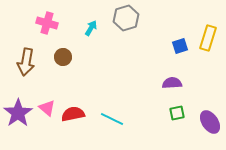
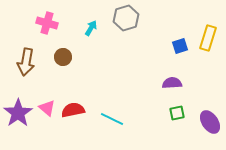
red semicircle: moved 4 px up
